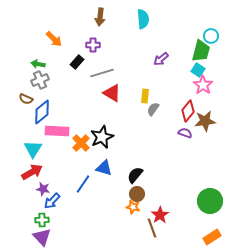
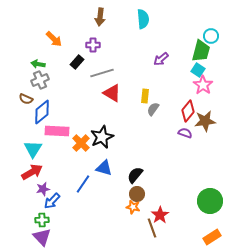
purple star: rotated 24 degrees counterclockwise
